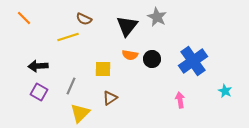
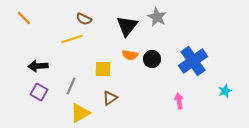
yellow line: moved 4 px right, 2 px down
cyan star: rotated 24 degrees clockwise
pink arrow: moved 1 px left, 1 px down
yellow triangle: rotated 15 degrees clockwise
